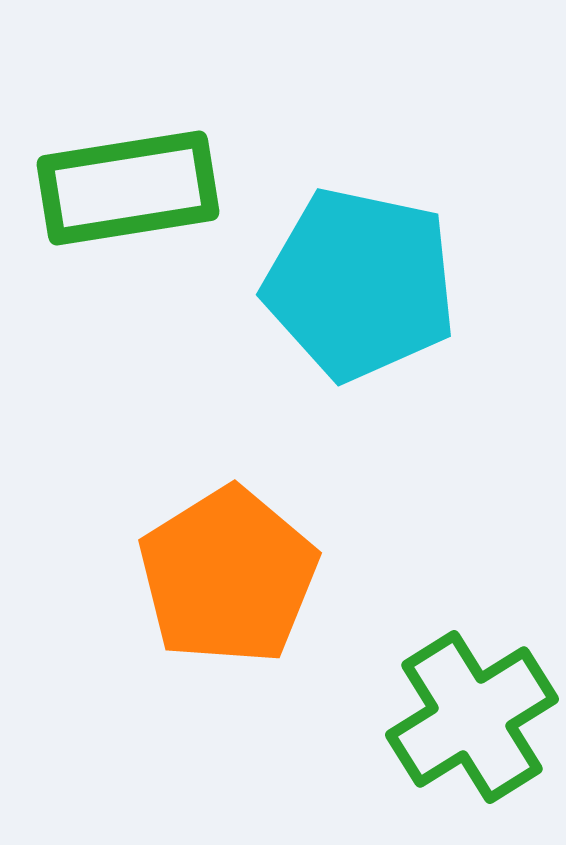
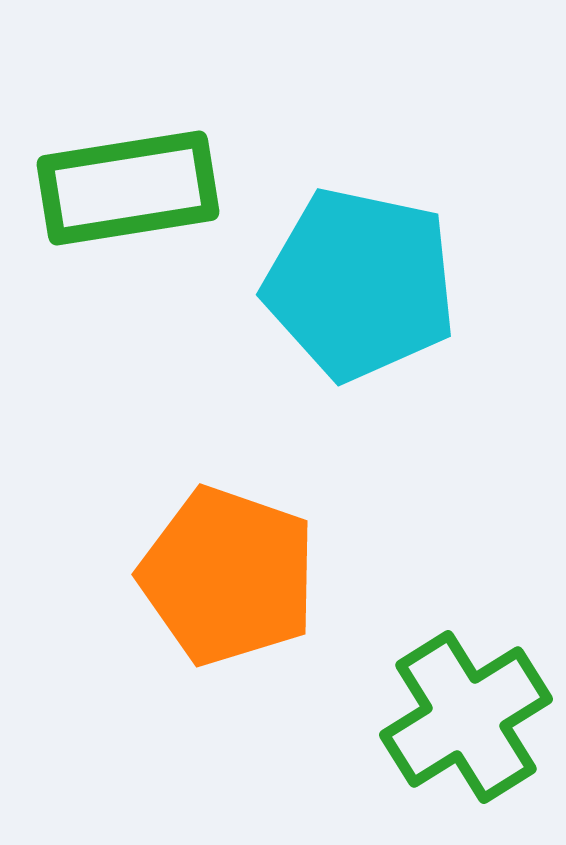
orange pentagon: rotated 21 degrees counterclockwise
green cross: moved 6 px left
